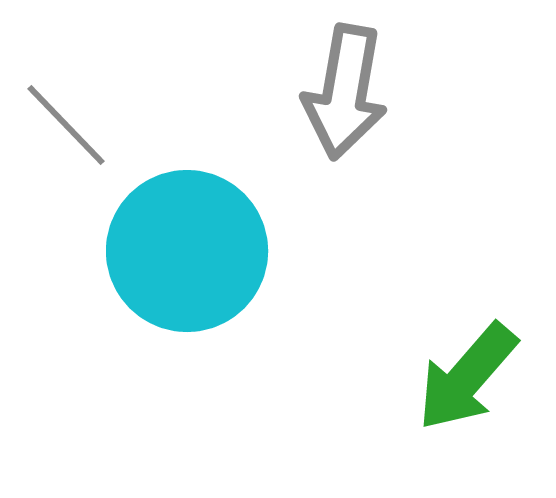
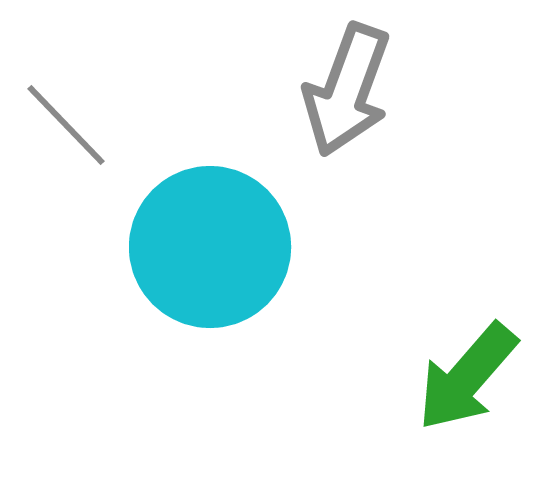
gray arrow: moved 2 px right, 2 px up; rotated 10 degrees clockwise
cyan circle: moved 23 px right, 4 px up
